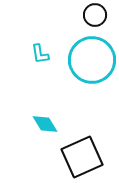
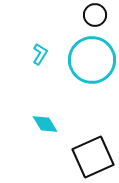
cyan L-shape: rotated 140 degrees counterclockwise
black square: moved 11 px right
